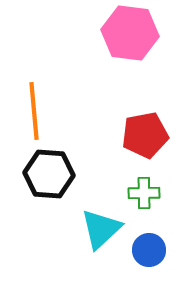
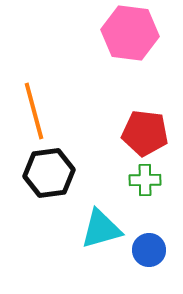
orange line: rotated 10 degrees counterclockwise
red pentagon: moved 2 px up; rotated 18 degrees clockwise
black hexagon: moved 1 px up; rotated 12 degrees counterclockwise
green cross: moved 1 px right, 13 px up
cyan triangle: rotated 27 degrees clockwise
